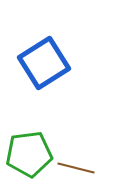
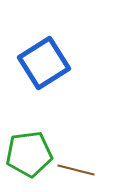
brown line: moved 2 px down
